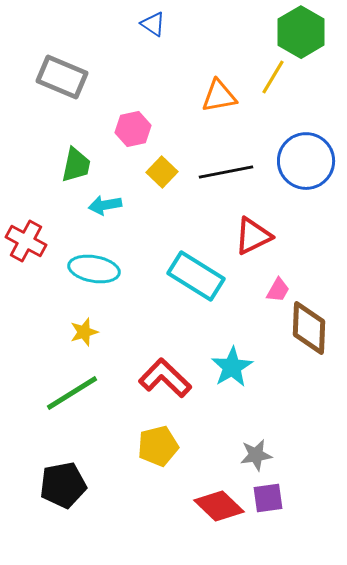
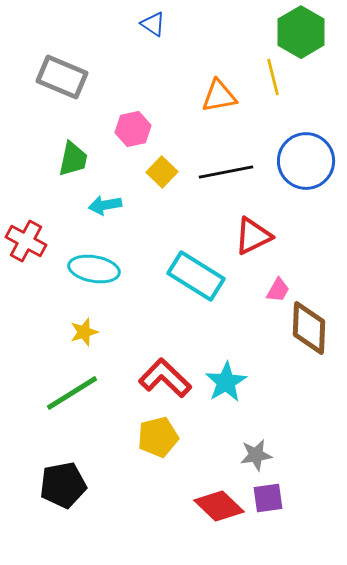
yellow line: rotated 45 degrees counterclockwise
green trapezoid: moved 3 px left, 6 px up
cyan star: moved 6 px left, 15 px down
yellow pentagon: moved 9 px up
